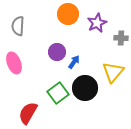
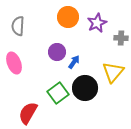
orange circle: moved 3 px down
